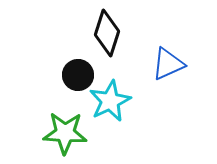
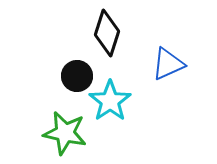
black circle: moved 1 px left, 1 px down
cyan star: rotated 9 degrees counterclockwise
green star: rotated 9 degrees clockwise
